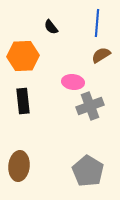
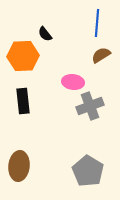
black semicircle: moved 6 px left, 7 px down
